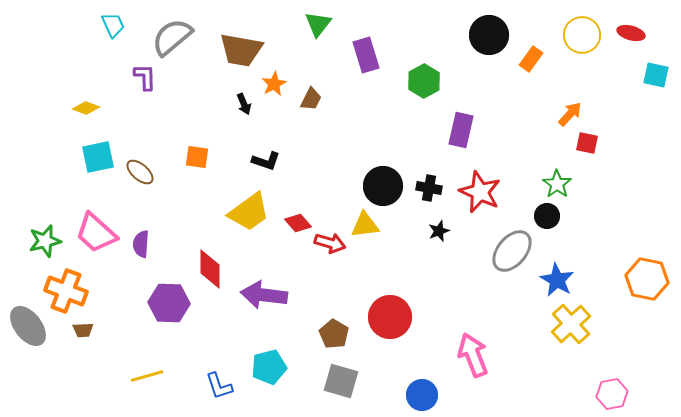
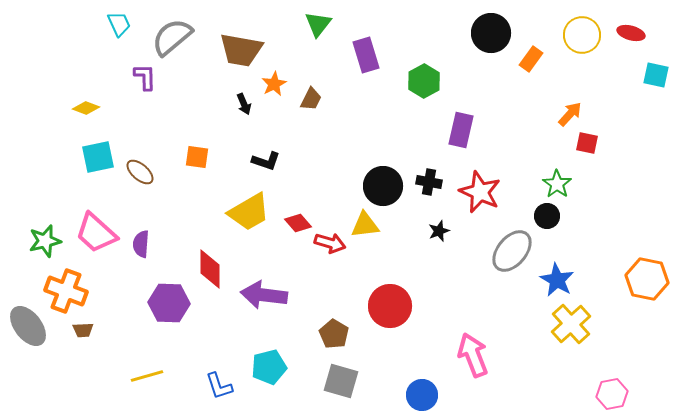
cyan trapezoid at (113, 25): moved 6 px right, 1 px up
black circle at (489, 35): moved 2 px right, 2 px up
black cross at (429, 188): moved 6 px up
yellow trapezoid at (249, 212): rotated 6 degrees clockwise
red circle at (390, 317): moved 11 px up
